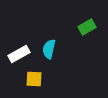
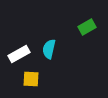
yellow square: moved 3 px left
